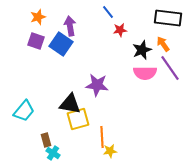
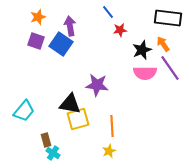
orange line: moved 10 px right, 11 px up
yellow star: moved 1 px left; rotated 16 degrees counterclockwise
